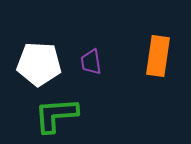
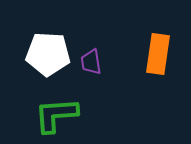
orange rectangle: moved 2 px up
white pentagon: moved 9 px right, 10 px up
